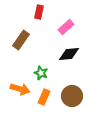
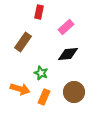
brown rectangle: moved 2 px right, 2 px down
black diamond: moved 1 px left
brown circle: moved 2 px right, 4 px up
